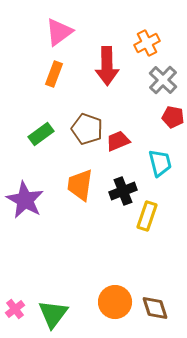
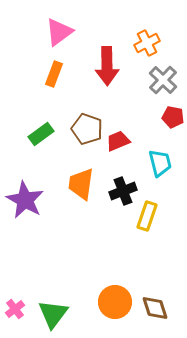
orange trapezoid: moved 1 px right, 1 px up
